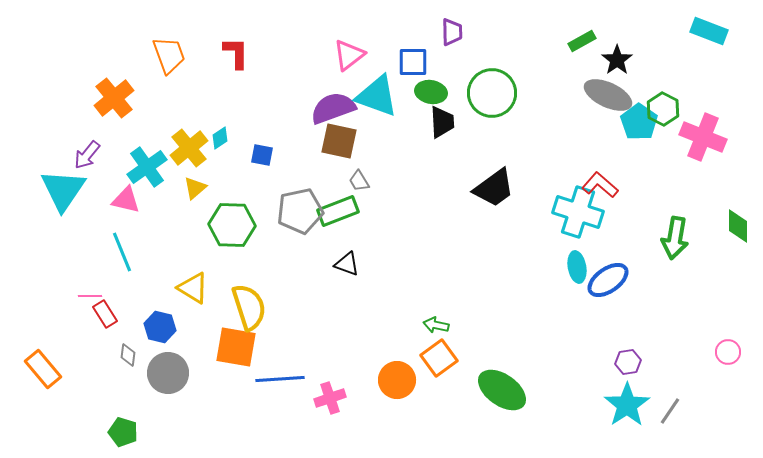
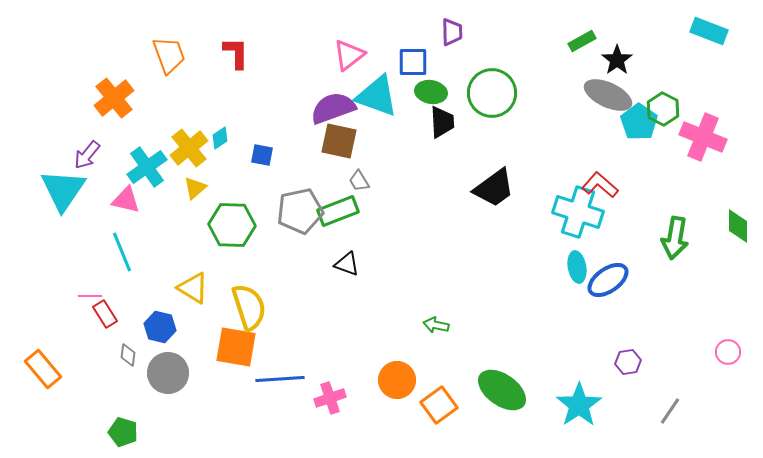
orange square at (439, 358): moved 47 px down
cyan star at (627, 405): moved 48 px left
